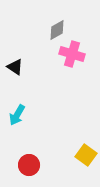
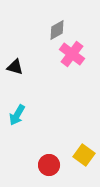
pink cross: rotated 20 degrees clockwise
black triangle: rotated 18 degrees counterclockwise
yellow square: moved 2 px left
red circle: moved 20 px right
